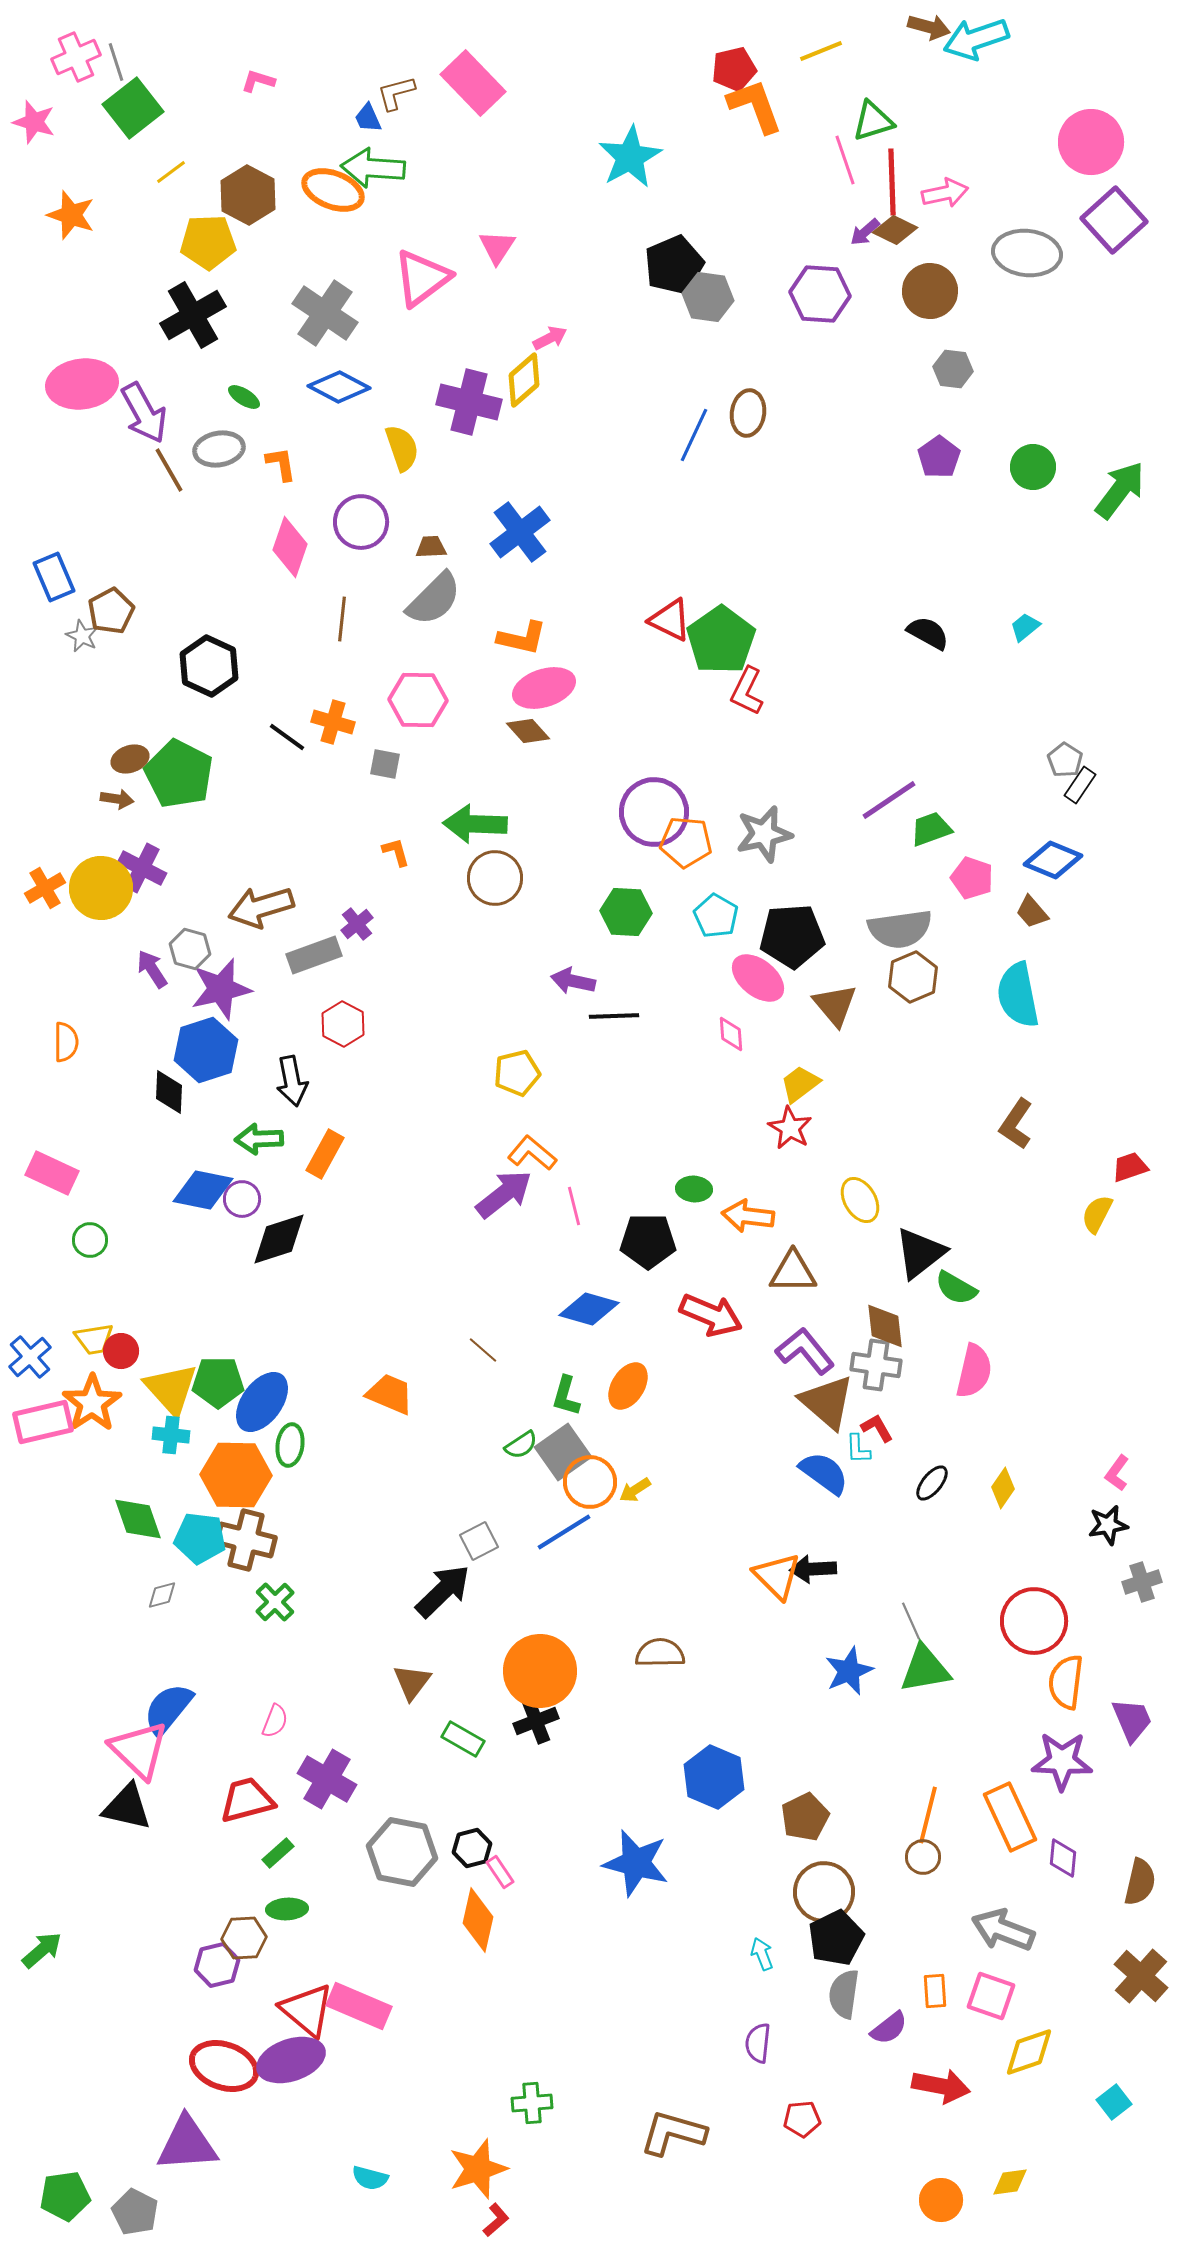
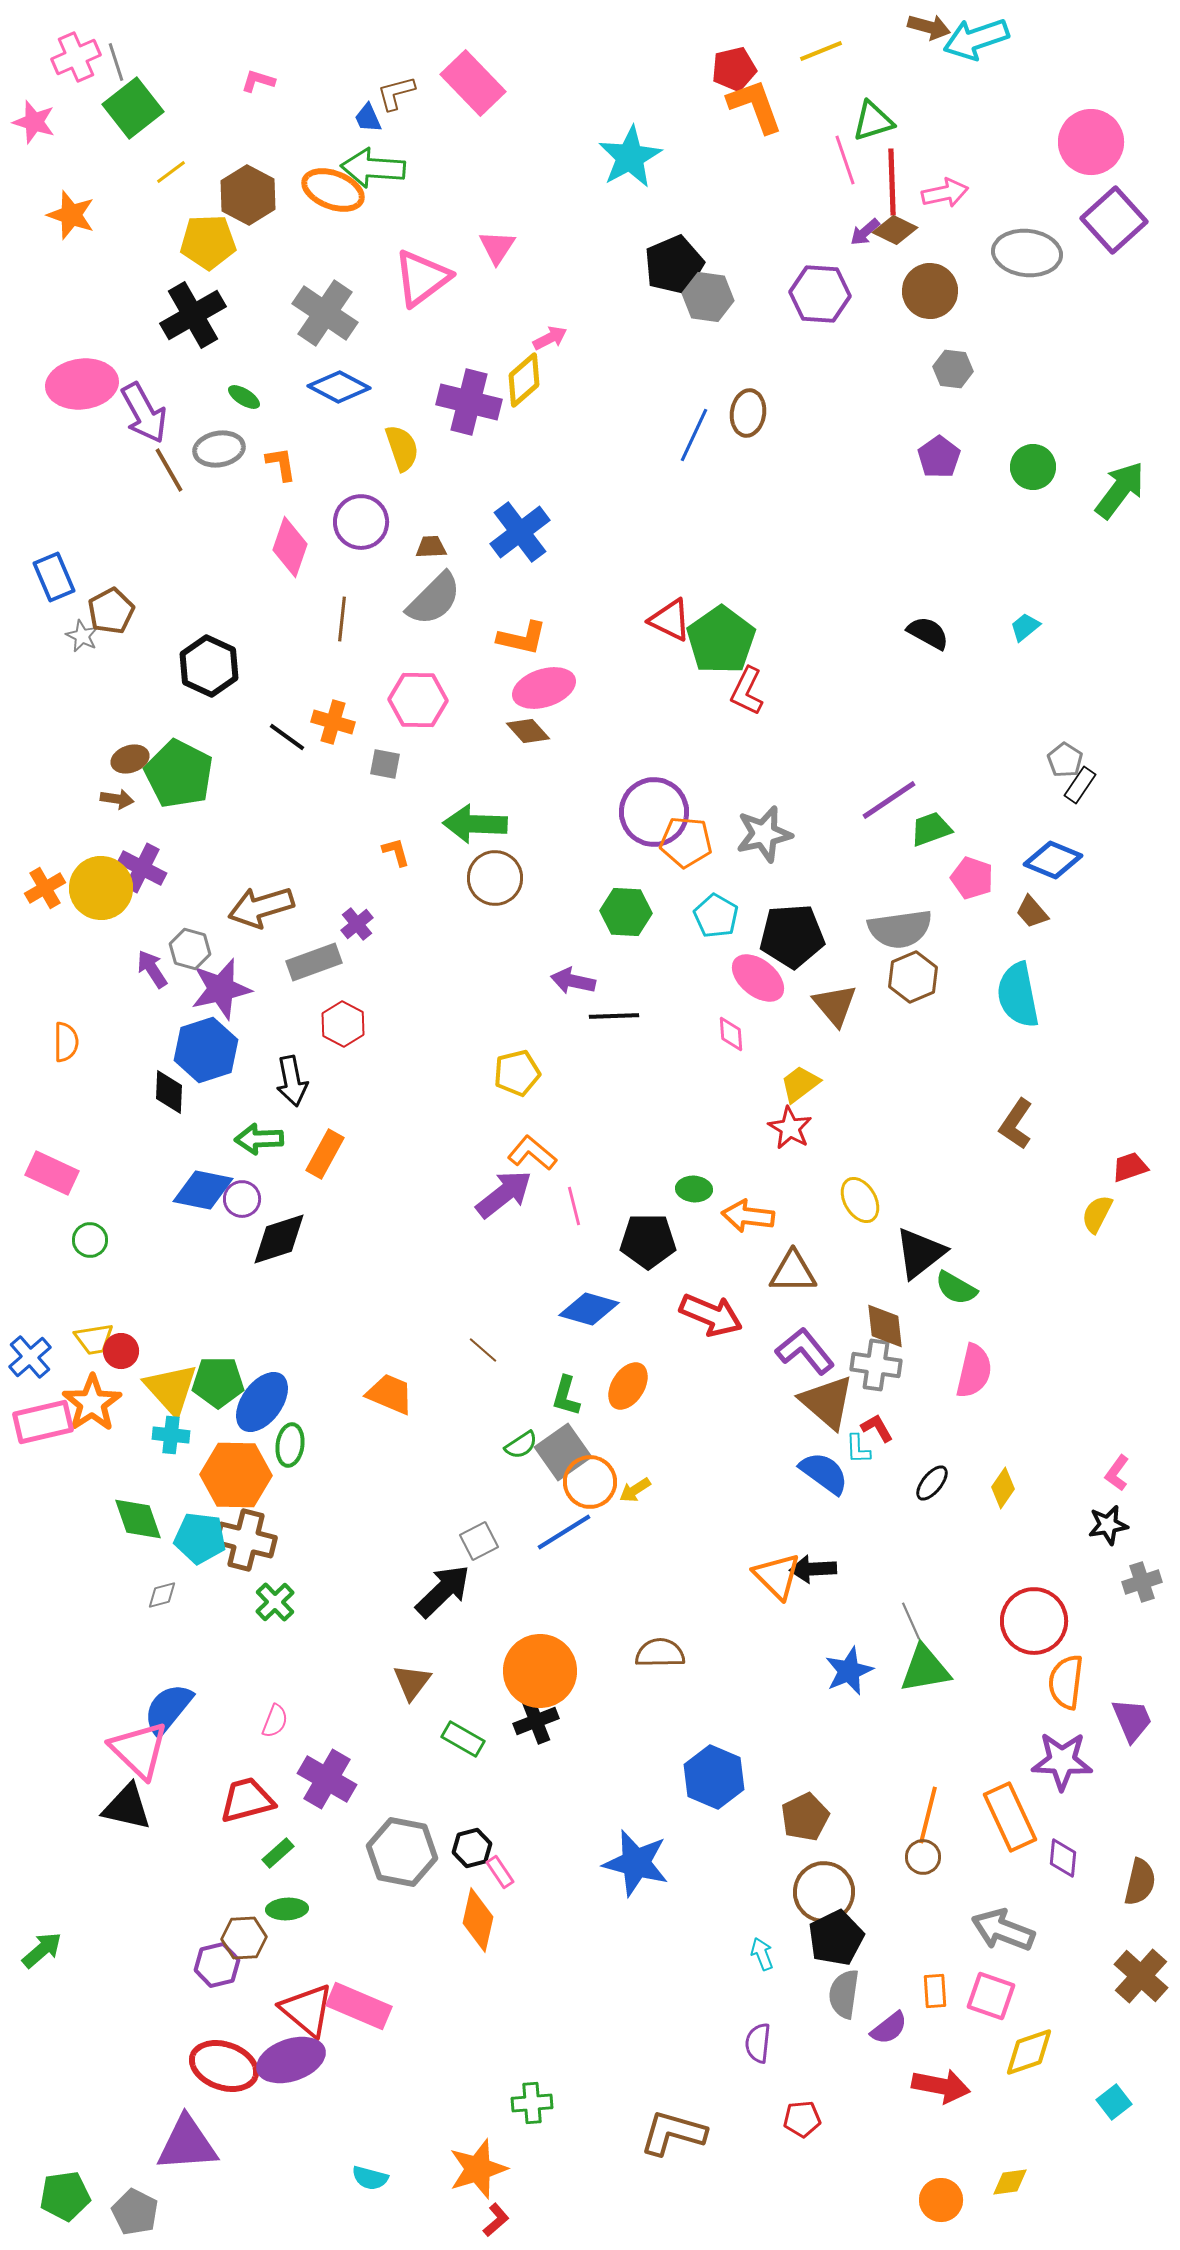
gray rectangle at (314, 955): moved 7 px down
